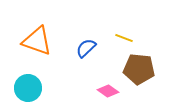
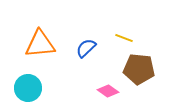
orange triangle: moved 3 px right, 3 px down; rotated 24 degrees counterclockwise
